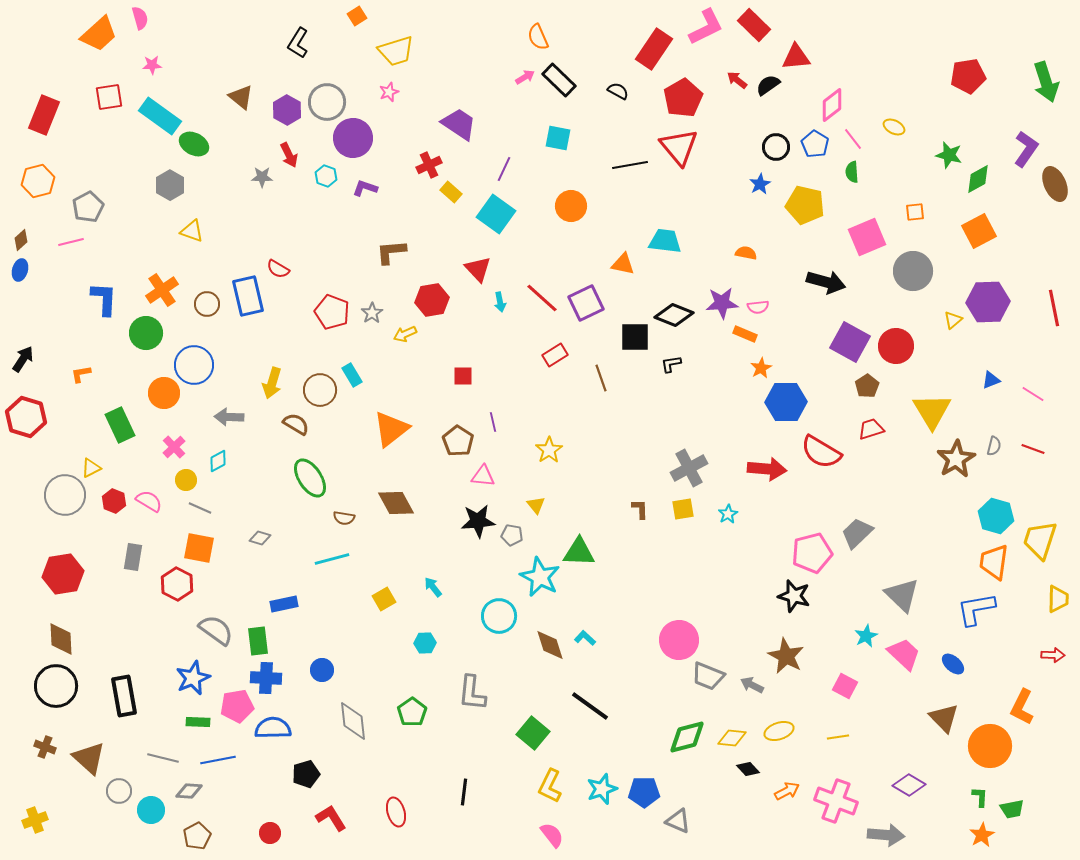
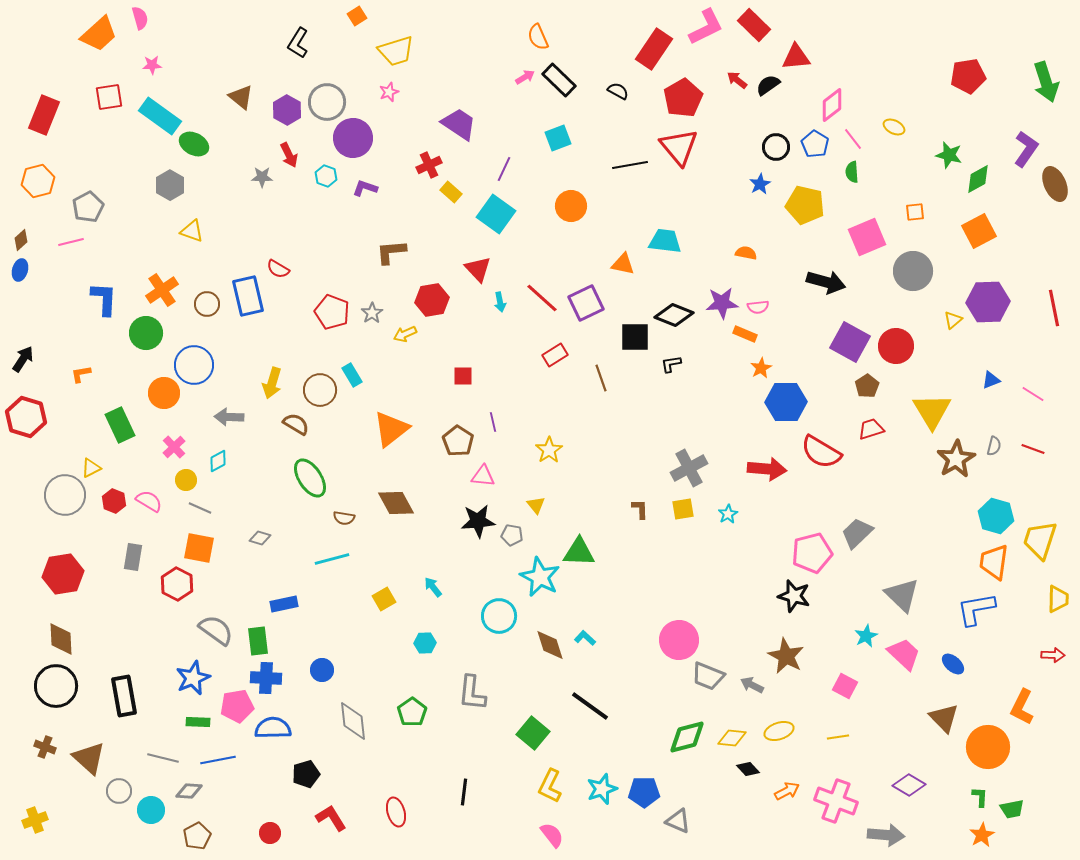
cyan square at (558, 138): rotated 32 degrees counterclockwise
orange circle at (990, 746): moved 2 px left, 1 px down
